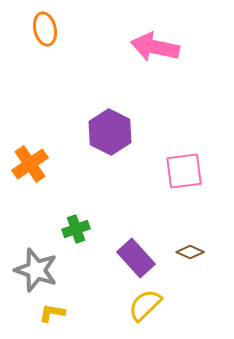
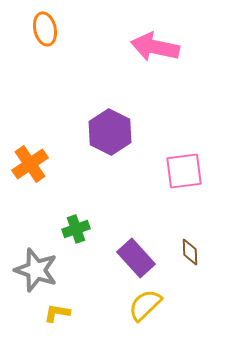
brown diamond: rotated 64 degrees clockwise
yellow L-shape: moved 5 px right
